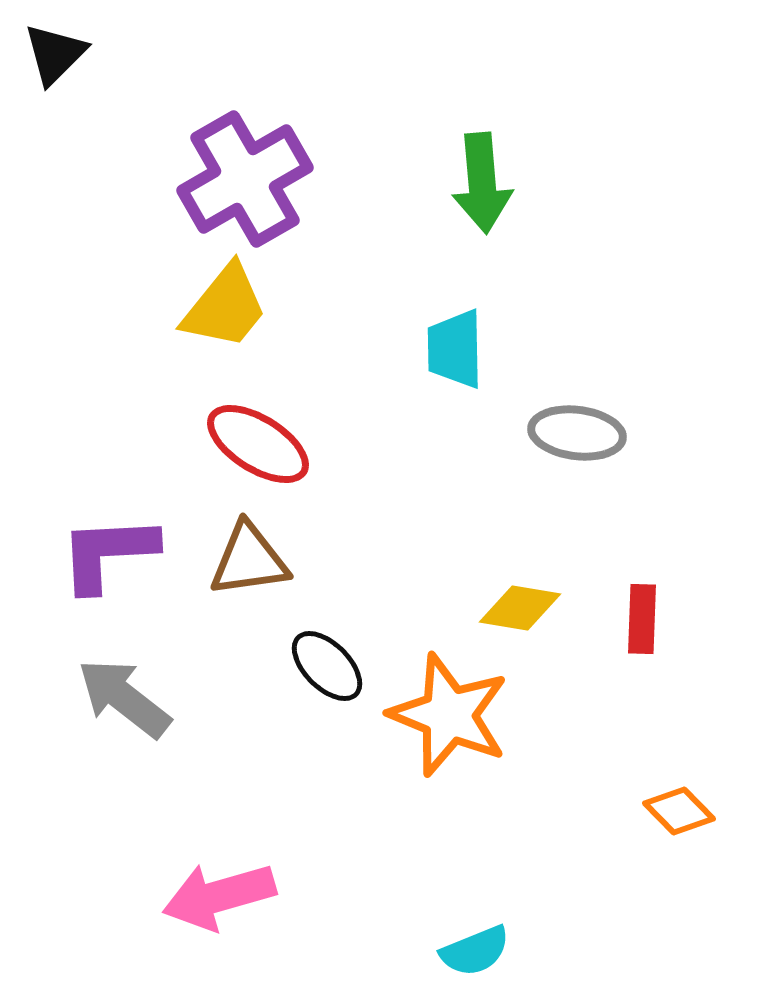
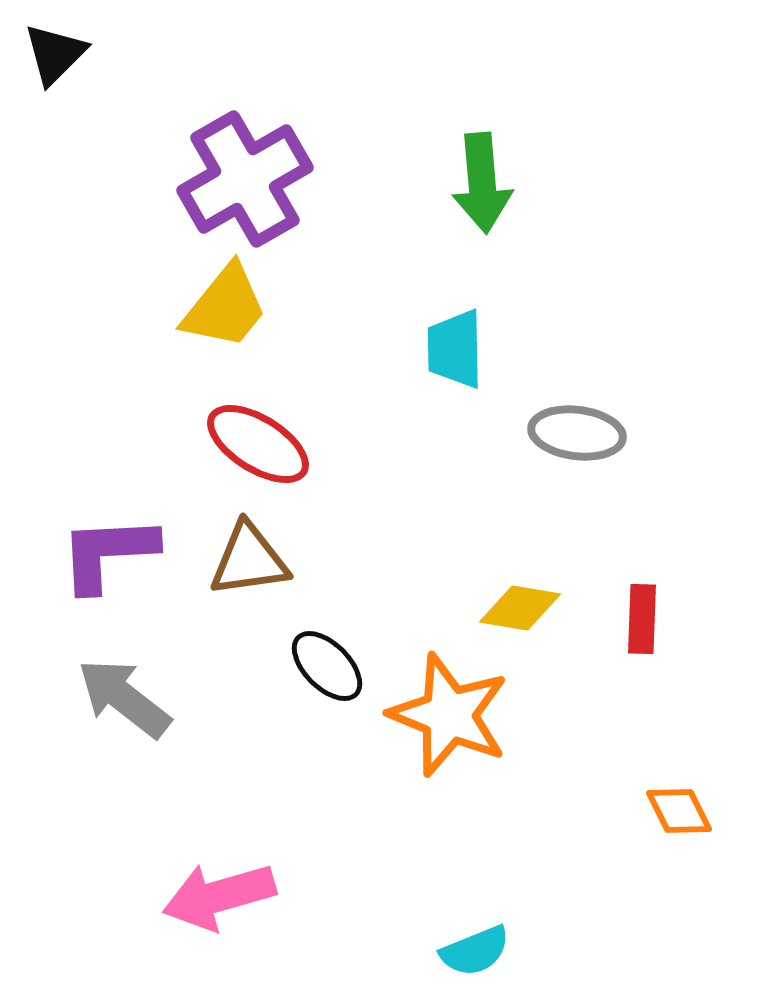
orange diamond: rotated 18 degrees clockwise
